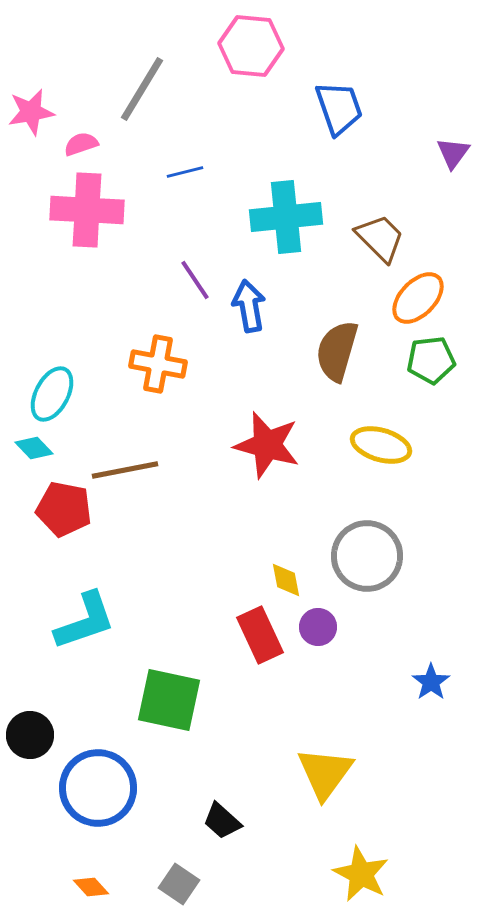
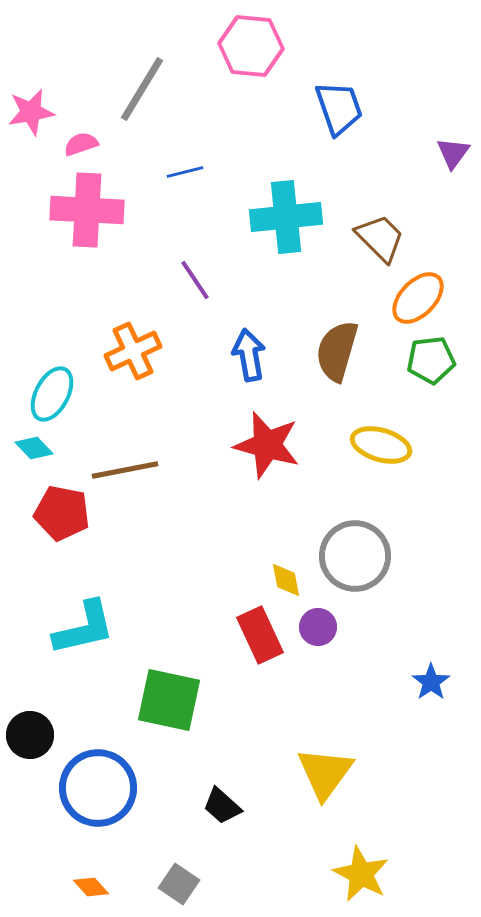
blue arrow: moved 49 px down
orange cross: moved 25 px left, 13 px up; rotated 36 degrees counterclockwise
red pentagon: moved 2 px left, 4 px down
gray circle: moved 12 px left
cyan L-shape: moved 1 px left, 7 px down; rotated 6 degrees clockwise
black trapezoid: moved 15 px up
